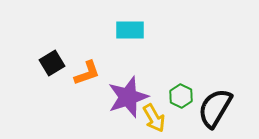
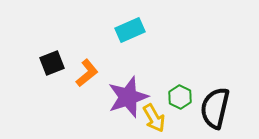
cyan rectangle: rotated 24 degrees counterclockwise
black square: rotated 10 degrees clockwise
orange L-shape: rotated 20 degrees counterclockwise
green hexagon: moved 1 px left, 1 px down
black semicircle: rotated 18 degrees counterclockwise
